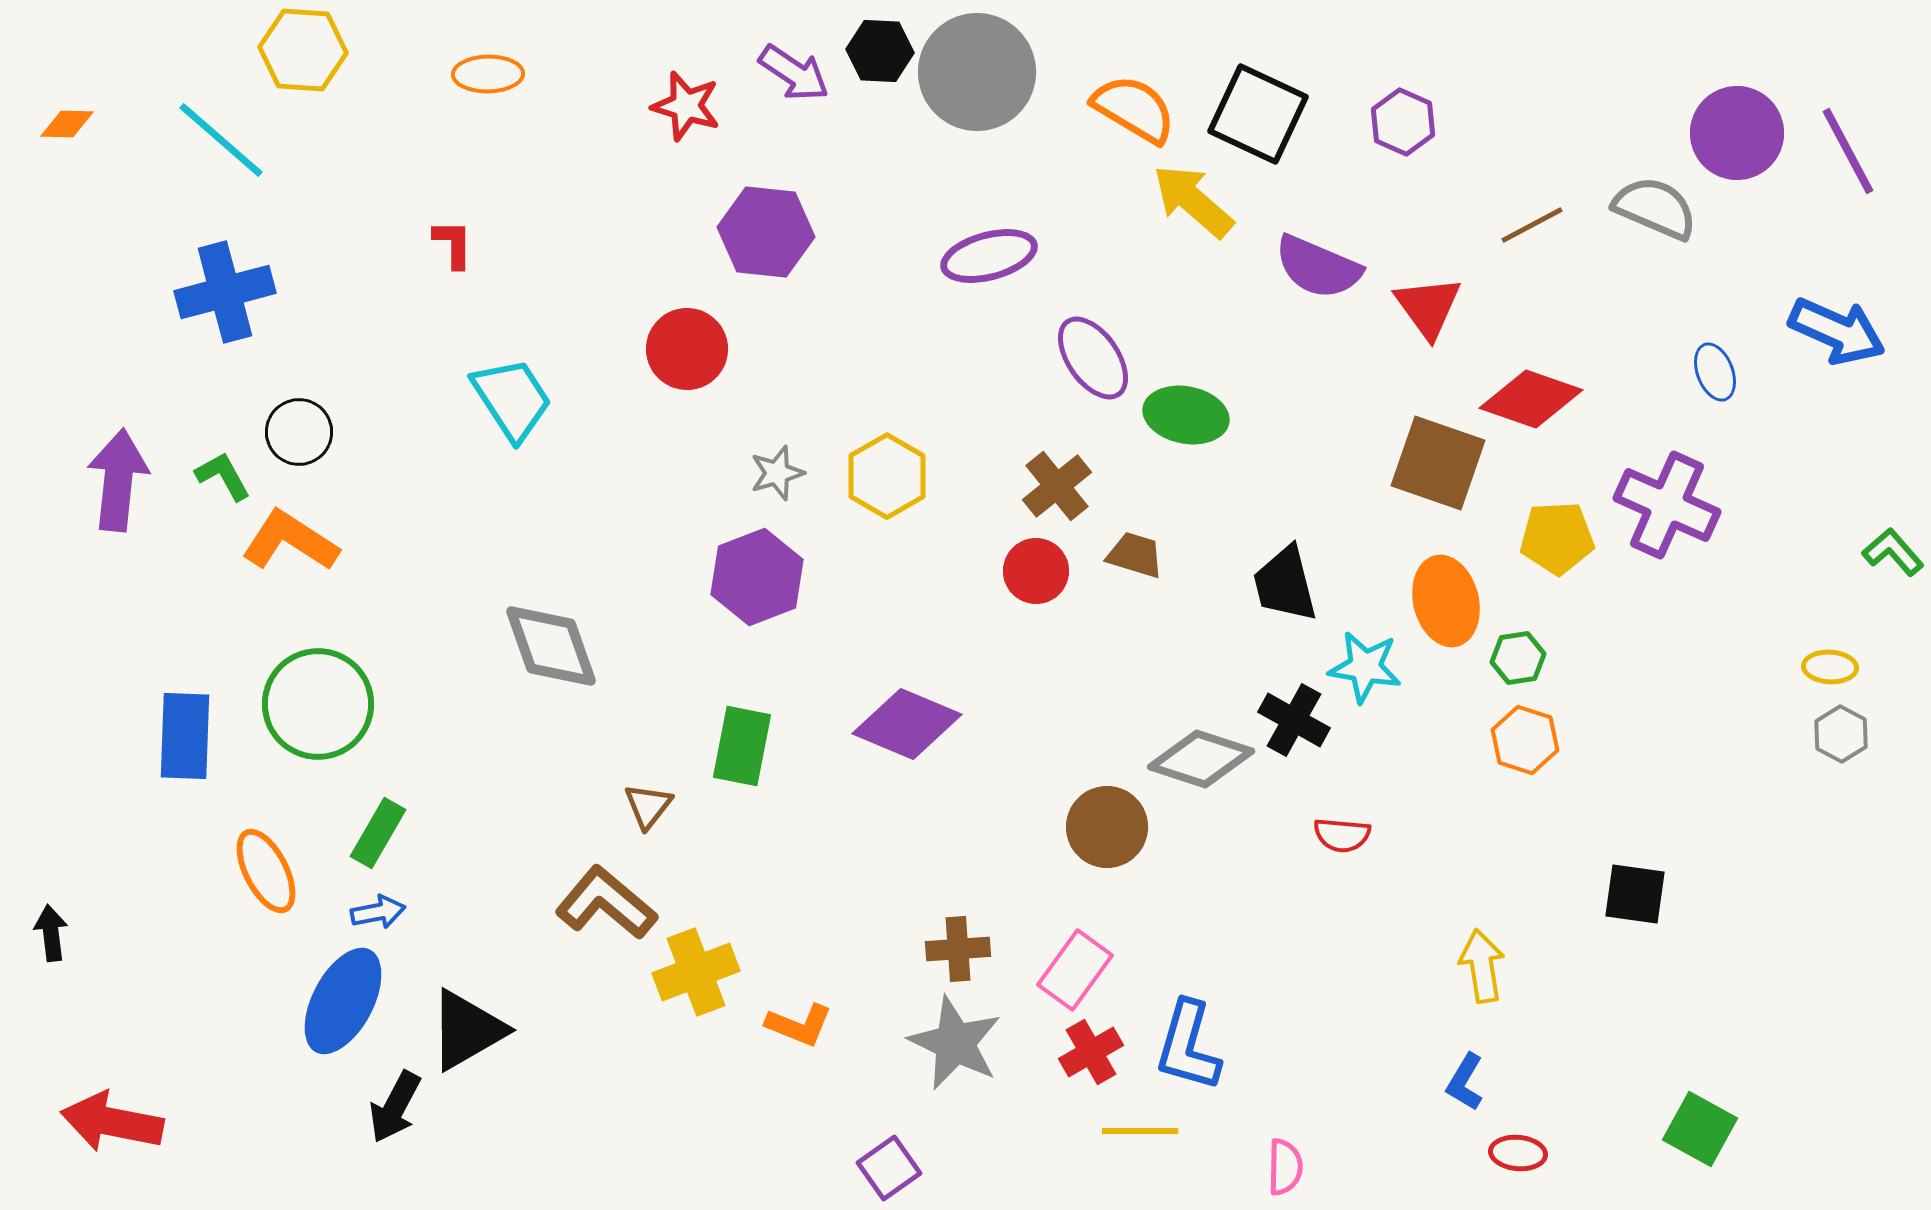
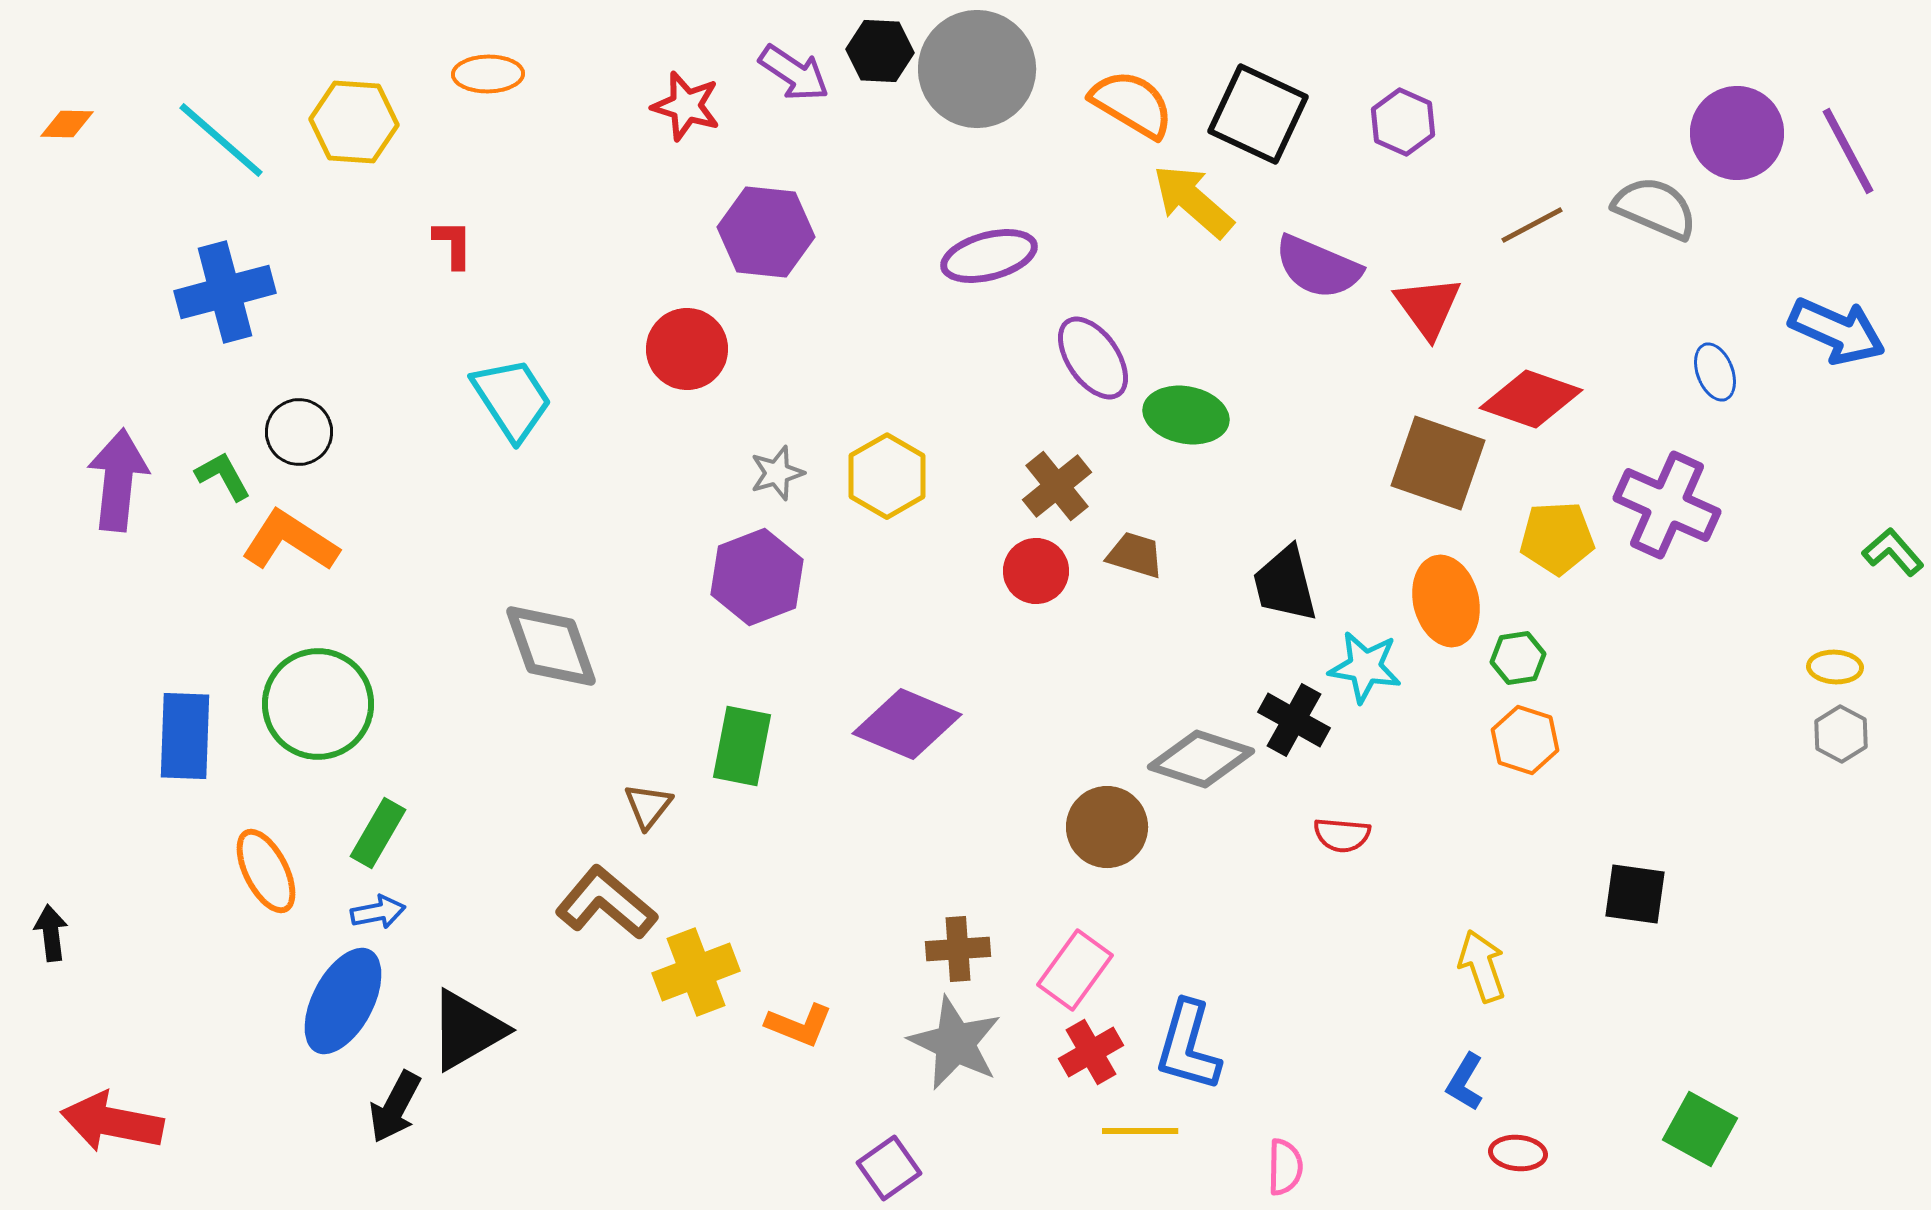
yellow hexagon at (303, 50): moved 51 px right, 72 px down
gray circle at (977, 72): moved 3 px up
orange semicircle at (1134, 109): moved 2 px left, 5 px up
yellow ellipse at (1830, 667): moved 5 px right
yellow arrow at (1482, 966): rotated 10 degrees counterclockwise
